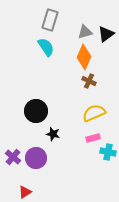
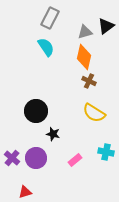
gray rectangle: moved 2 px up; rotated 10 degrees clockwise
black triangle: moved 8 px up
orange diamond: rotated 10 degrees counterclockwise
yellow semicircle: rotated 125 degrees counterclockwise
pink rectangle: moved 18 px left, 22 px down; rotated 24 degrees counterclockwise
cyan cross: moved 2 px left
purple cross: moved 1 px left, 1 px down
red triangle: rotated 16 degrees clockwise
